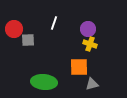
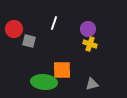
gray square: moved 1 px right, 1 px down; rotated 16 degrees clockwise
orange square: moved 17 px left, 3 px down
